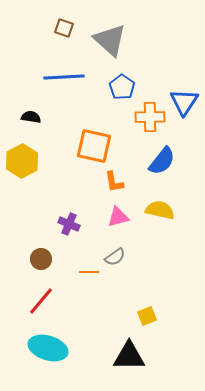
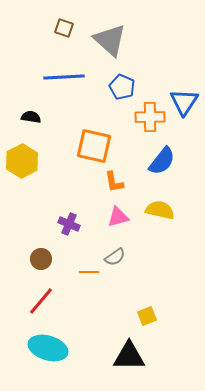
blue pentagon: rotated 10 degrees counterclockwise
